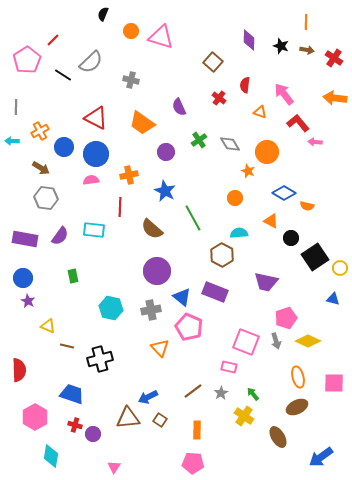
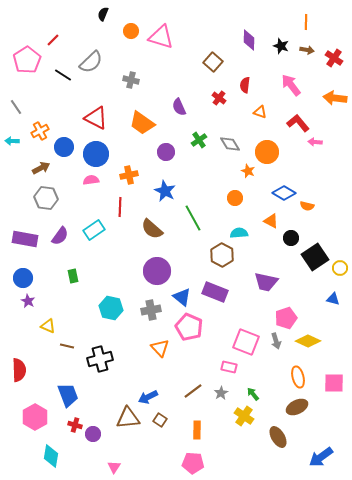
pink arrow at (284, 94): moved 7 px right, 9 px up
gray line at (16, 107): rotated 35 degrees counterclockwise
brown arrow at (41, 168): rotated 60 degrees counterclockwise
cyan rectangle at (94, 230): rotated 40 degrees counterclockwise
blue trapezoid at (72, 394): moved 4 px left, 1 px down; rotated 50 degrees clockwise
